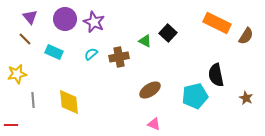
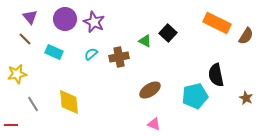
gray line: moved 4 px down; rotated 28 degrees counterclockwise
